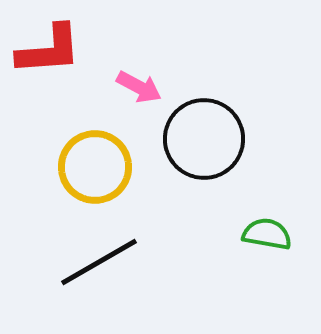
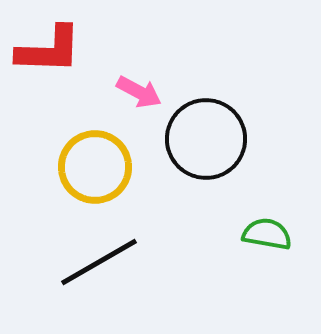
red L-shape: rotated 6 degrees clockwise
pink arrow: moved 5 px down
black circle: moved 2 px right
